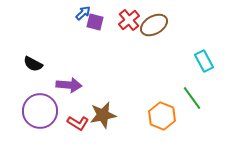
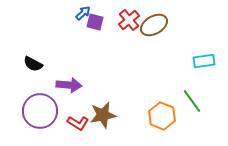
cyan rectangle: rotated 70 degrees counterclockwise
green line: moved 3 px down
